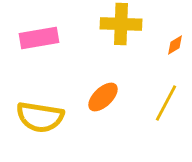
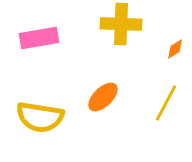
orange diamond: moved 4 px down
